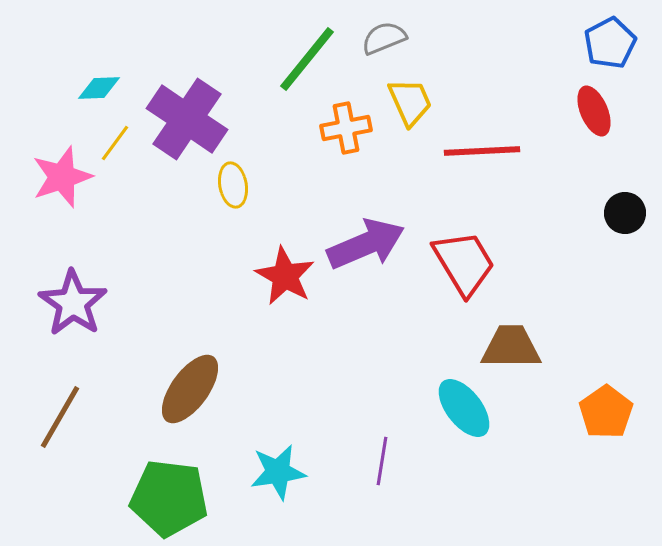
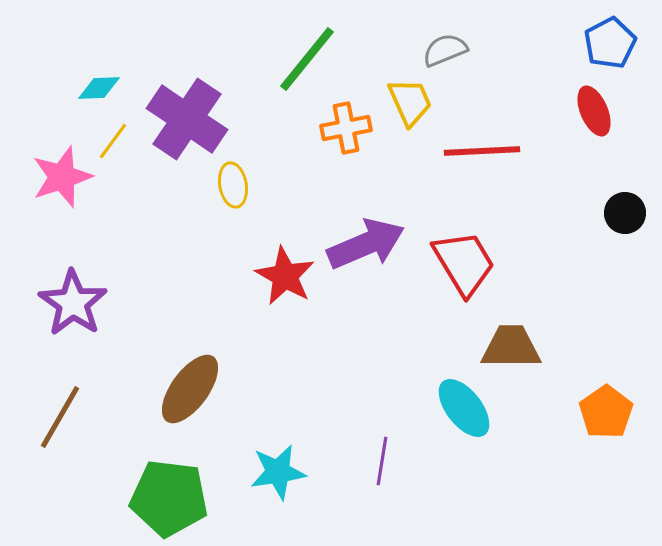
gray semicircle: moved 61 px right, 12 px down
yellow line: moved 2 px left, 2 px up
